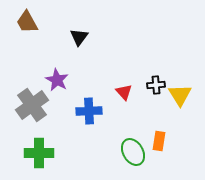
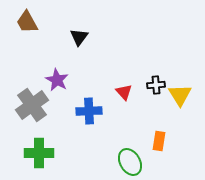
green ellipse: moved 3 px left, 10 px down
